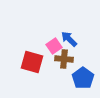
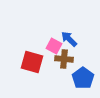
pink square: rotated 28 degrees counterclockwise
